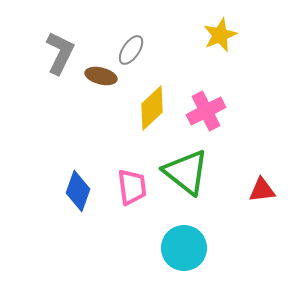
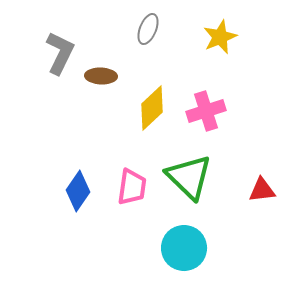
yellow star: moved 2 px down
gray ellipse: moved 17 px right, 21 px up; rotated 12 degrees counterclockwise
brown ellipse: rotated 12 degrees counterclockwise
pink cross: rotated 9 degrees clockwise
green triangle: moved 3 px right, 5 px down; rotated 6 degrees clockwise
pink trapezoid: rotated 15 degrees clockwise
blue diamond: rotated 15 degrees clockwise
